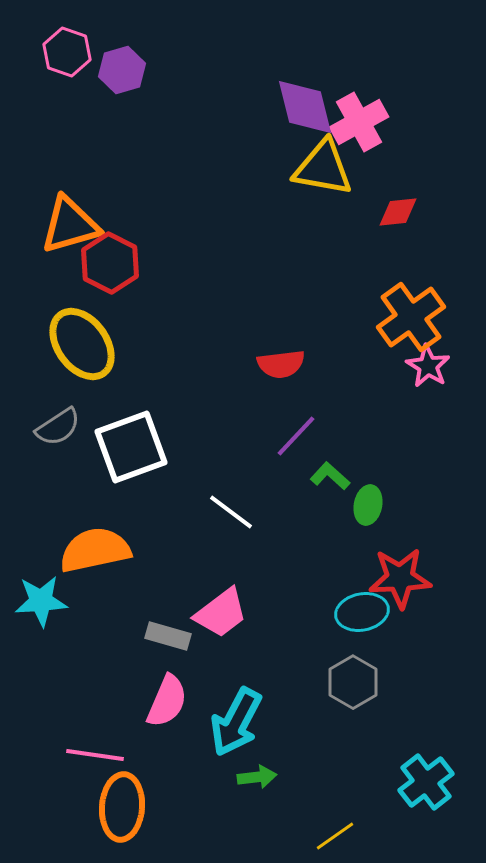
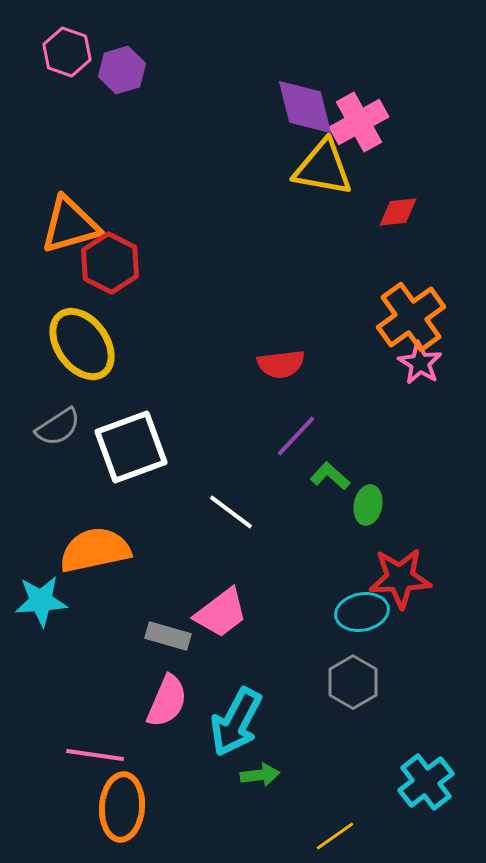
pink star: moved 8 px left, 3 px up
green arrow: moved 3 px right, 2 px up
